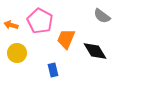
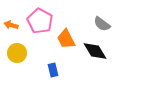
gray semicircle: moved 8 px down
orange trapezoid: rotated 50 degrees counterclockwise
